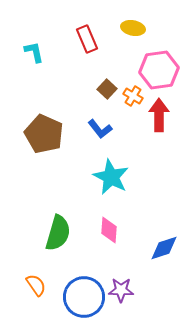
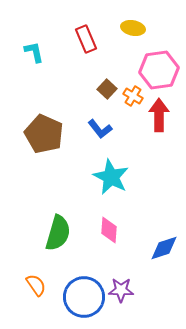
red rectangle: moved 1 px left
